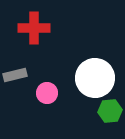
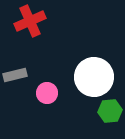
red cross: moved 4 px left, 7 px up; rotated 24 degrees counterclockwise
white circle: moved 1 px left, 1 px up
